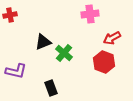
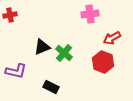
black triangle: moved 1 px left, 5 px down
red hexagon: moved 1 px left
black rectangle: moved 1 px up; rotated 42 degrees counterclockwise
